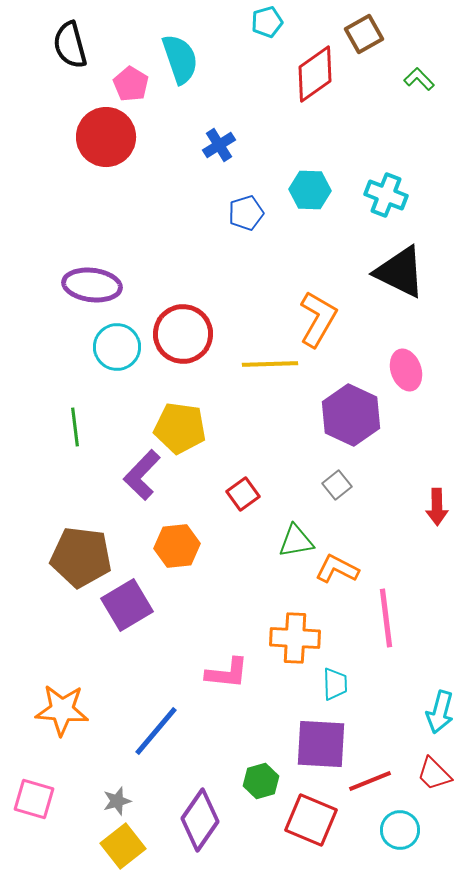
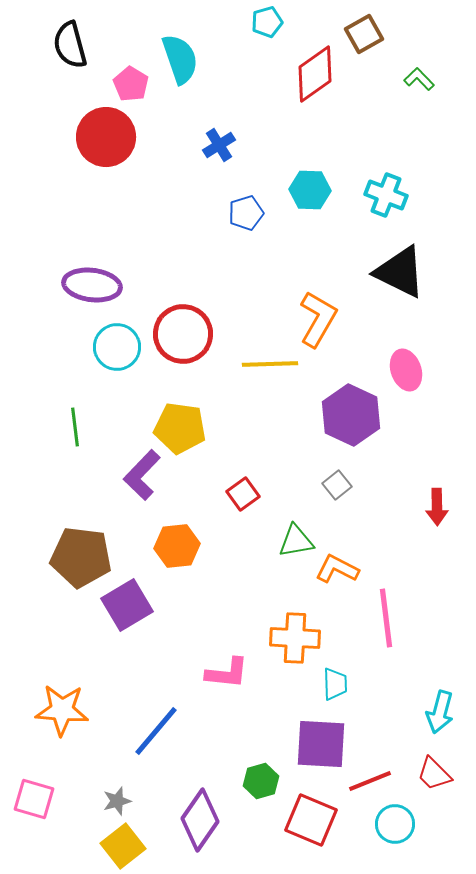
cyan circle at (400, 830): moved 5 px left, 6 px up
